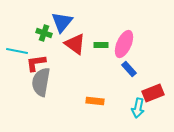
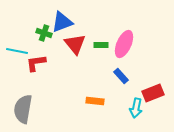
blue triangle: rotated 30 degrees clockwise
red triangle: rotated 15 degrees clockwise
blue rectangle: moved 8 px left, 7 px down
gray semicircle: moved 18 px left, 27 px down
cyan arrow: moved 2 px left
